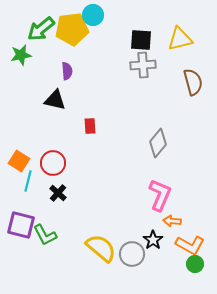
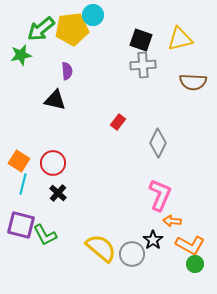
black square: rotated 15 degrees clockwise
brown semicircle: rotated 108 degrees clockwise
red rectangle: moved 28 px right, 4 px up; rotated 42 degrees clockwise
gray diamond: rotated 12 degrees counterclockwise
cyan line: moved 5 px left, 3 px down
